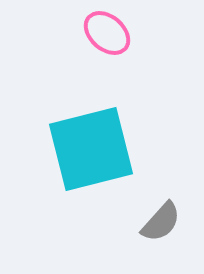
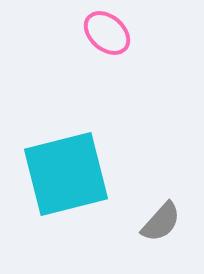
cyan square: moved 25 px left, 25 px down
